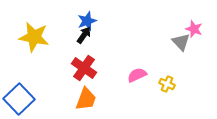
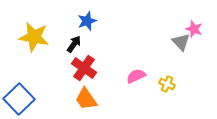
black arrow: moved 10 px left, 9 px down
pink semicircle: moved 1 px left, 1 px down
orange trapezoid: rotated 125 degrees clockwise
